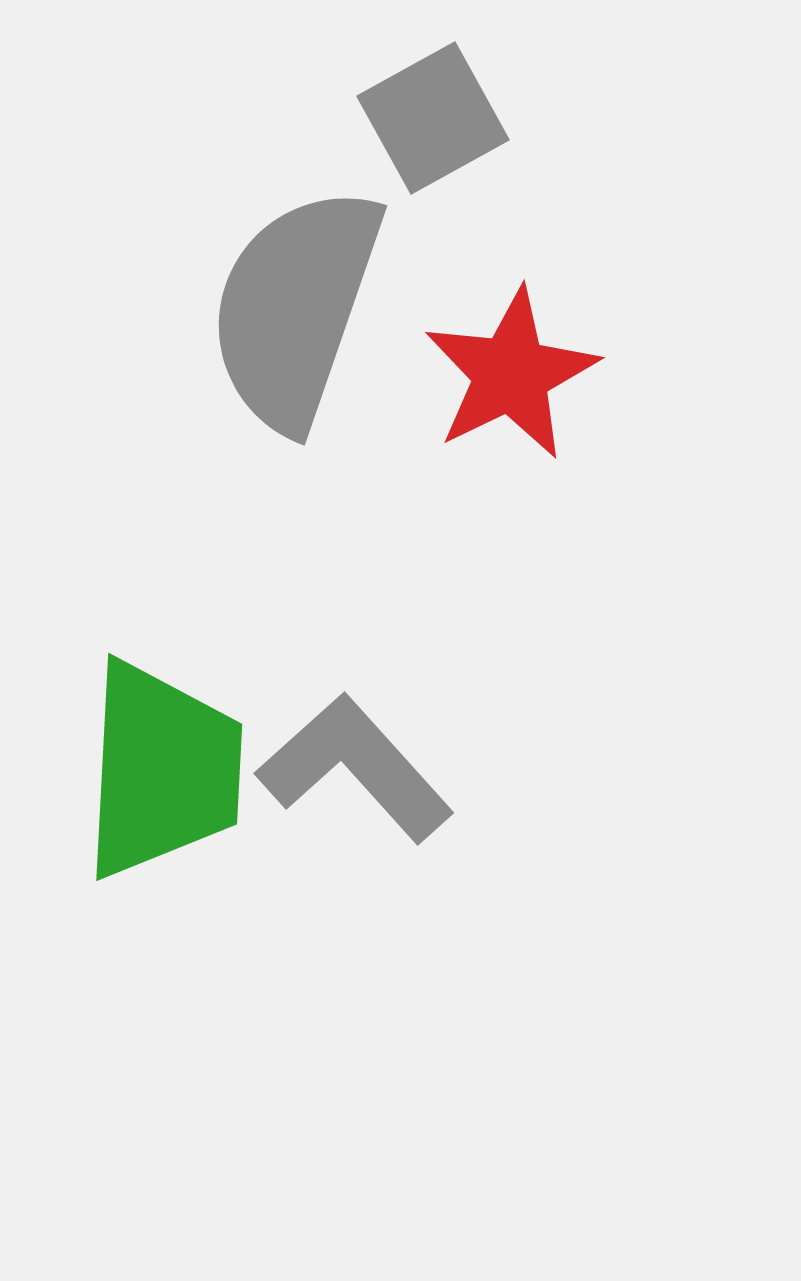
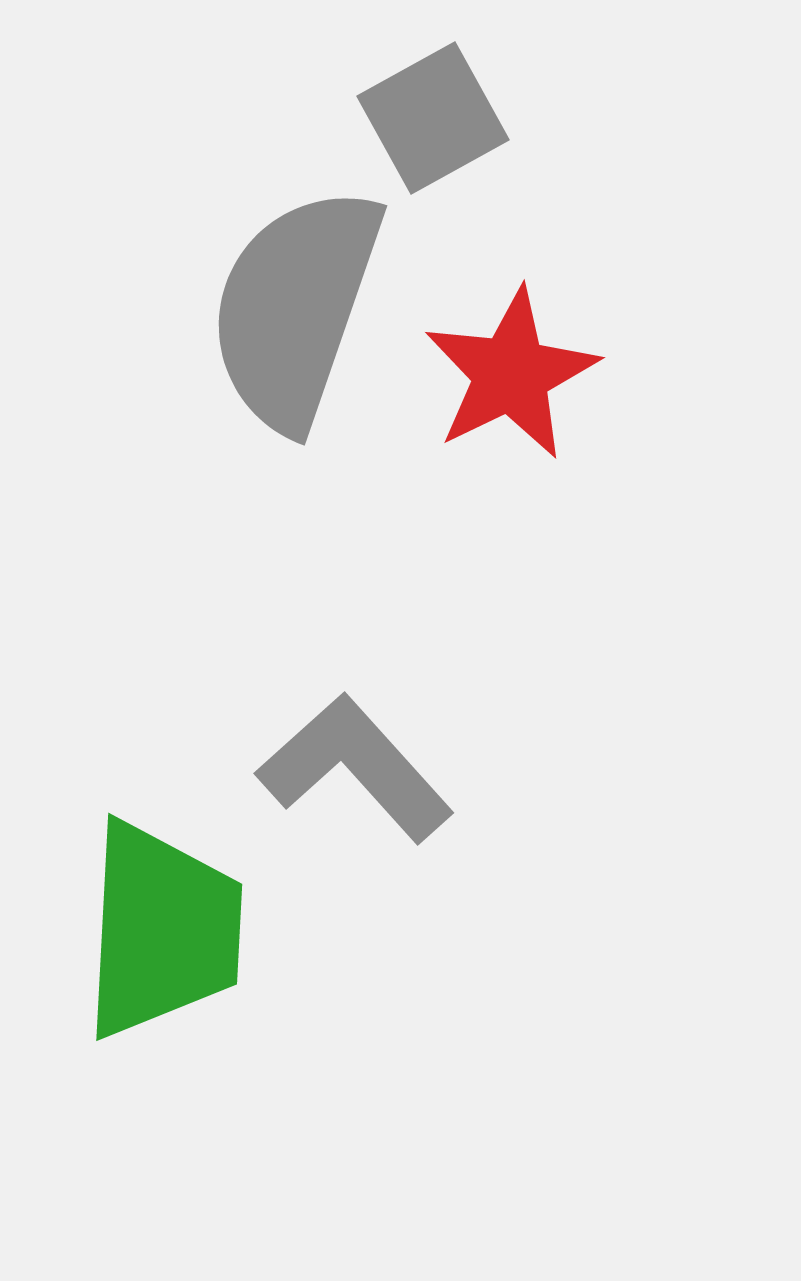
green trapezoid: moved 160 px down
